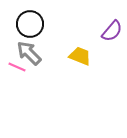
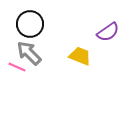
purple semicircle: moved 4 px left, 1 px down; rotated 15 degrees clockwise
